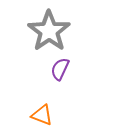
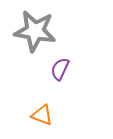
gray star: moved 14 px left; rotated 27 degrees counterclockwise
